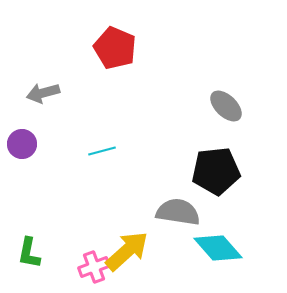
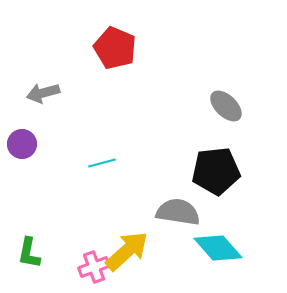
cyan line: moved 12 px down
